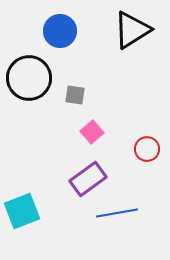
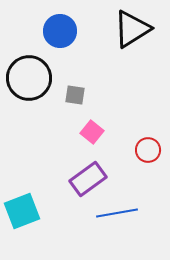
black triangle: moved 1 px up
pink square: rotated 10 degrees counterclockwise
red circle: moved 1 px right, 1 px down
